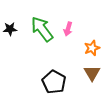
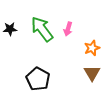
black pentagon: moved 16 px left, 3 px up
